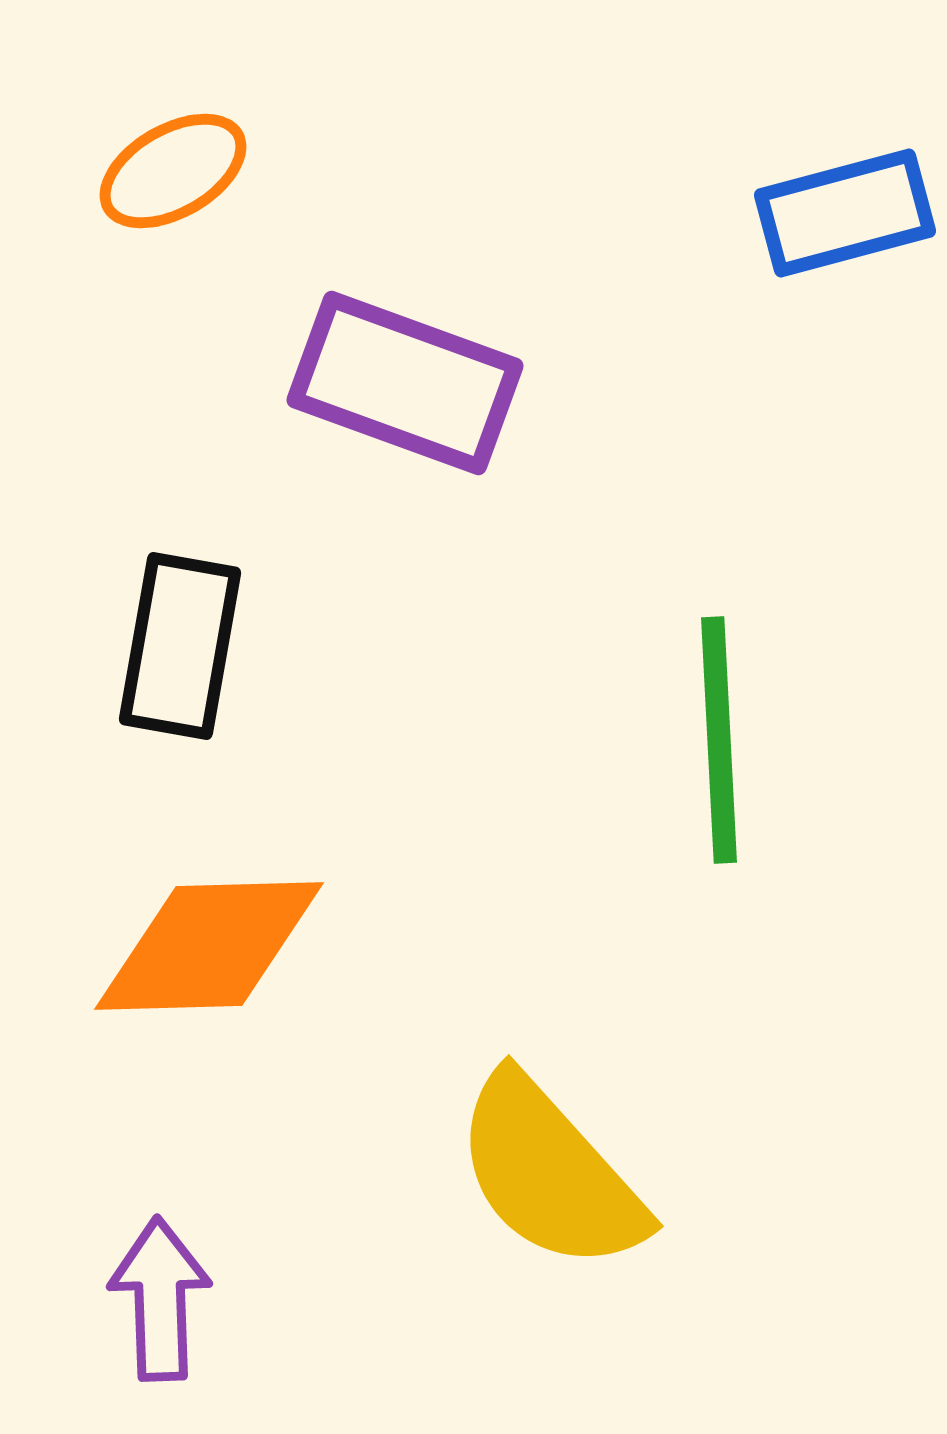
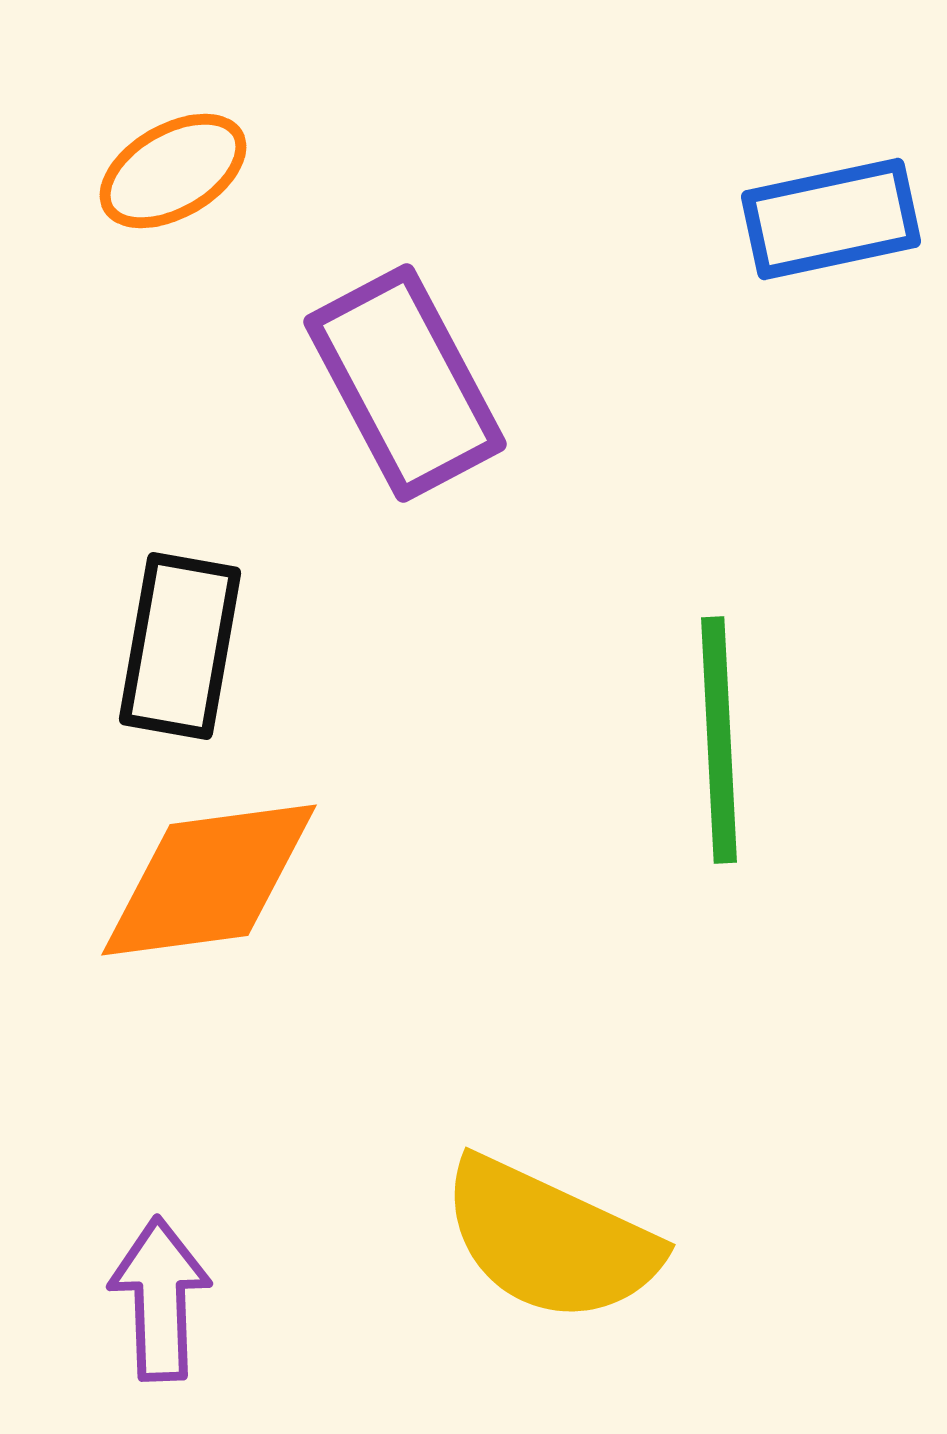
blue rectangle: moved 14 px left, 6 px down; rotated 3 degrees clockwise
purple rectangle: rotated 42 degrees clockwise
orange diamond: moved 66 px up; rotated 6 degrees counterclockwise
yellow semicircle: moved 67 px down; rotated 23 degrees counterclockwise
